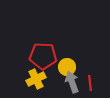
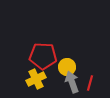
red line: rotated 21 degrees clockwise
